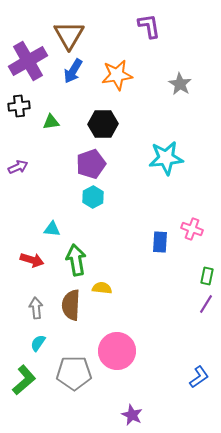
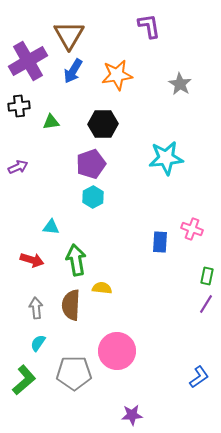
cyan triangle: moved 1 px left, 2 px up
purple star: rotated 30 degrees counterclockwise
